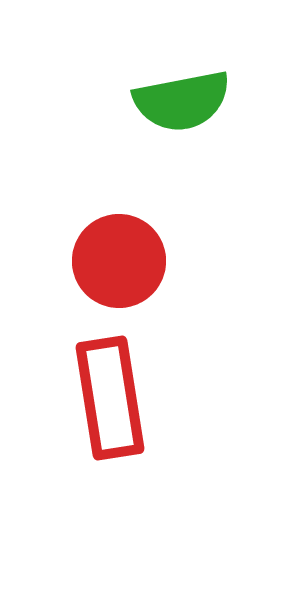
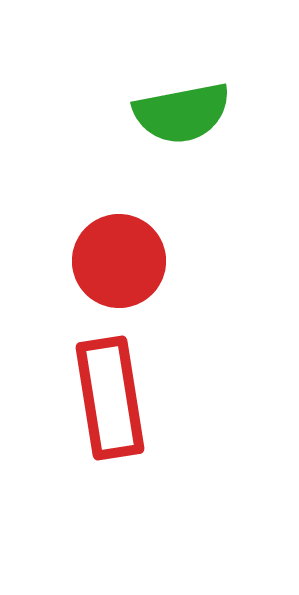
green semicircle: moved 12 px down
